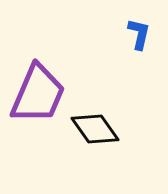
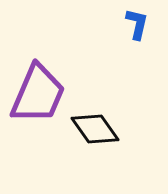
blue L-shape: moved 2 px left, 10 px up
